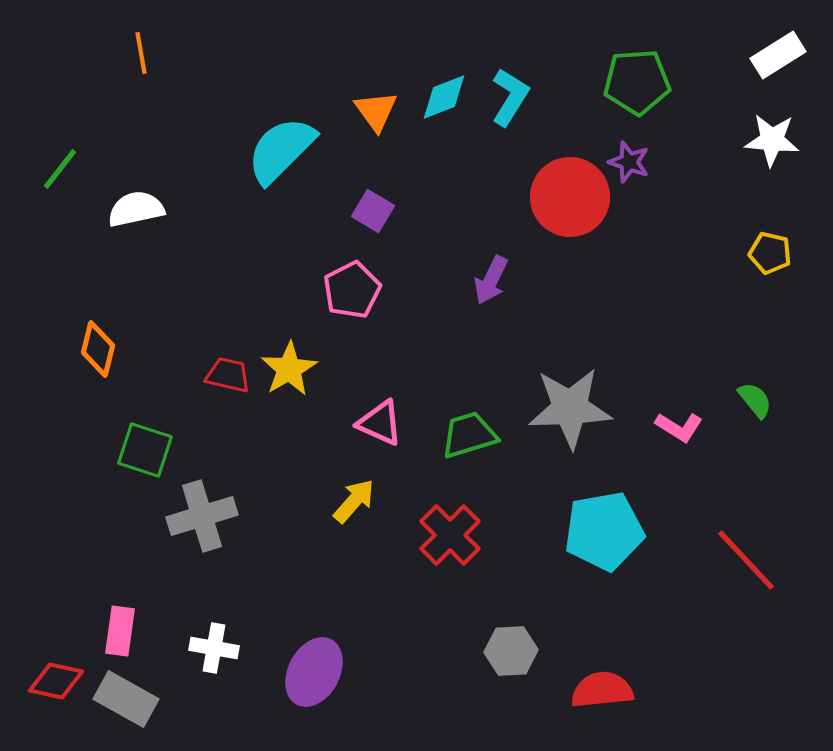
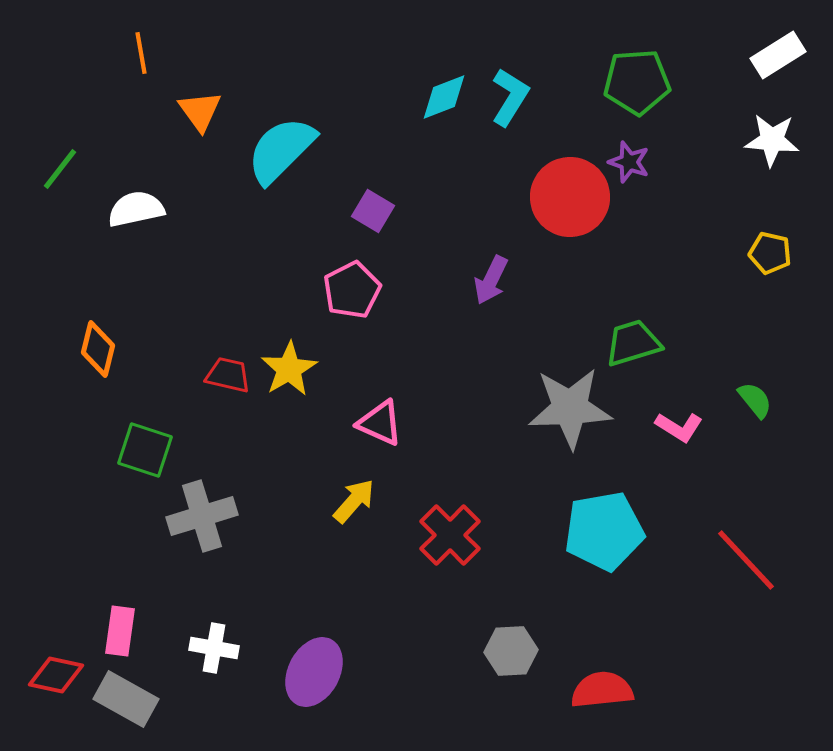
orange triangle: moved 176 px left
green trapezoid: moved 164 px right, 92 px up
red diamond: moved 6 px up
